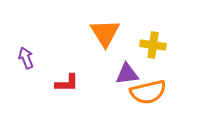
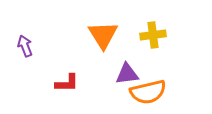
orange triangle: moved 2 px left, 2 px down
yellow cross: moved 10 px up; rotated 15 degrees counterclockwise
purple arrow: moved 1 px left, 12 px up
